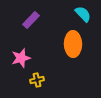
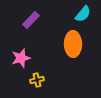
cyan semicircle: rotated 84 degrees clockwise
